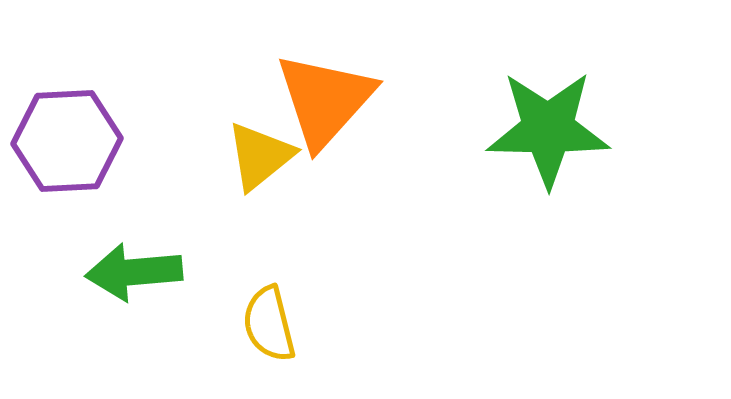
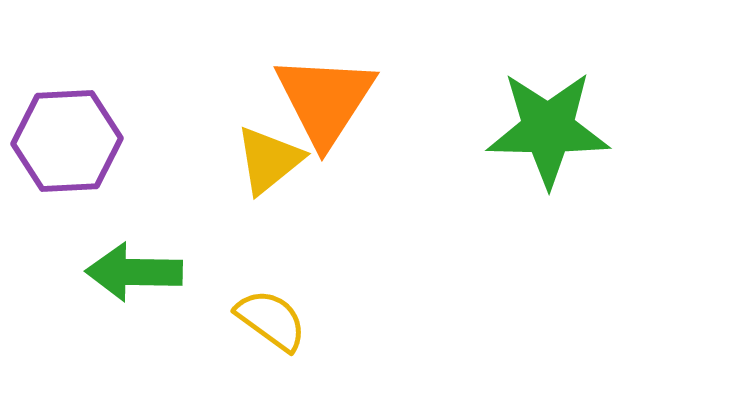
orange triangle: rotated 9 degrees counterclockwise
yellow triangle: moved 9 px right, 4 px down
green arrow: rotated 6 degrees clockwise
yellow semicircle: moved 2 px right, 4 px up; rotated 140 degrees clockwise
